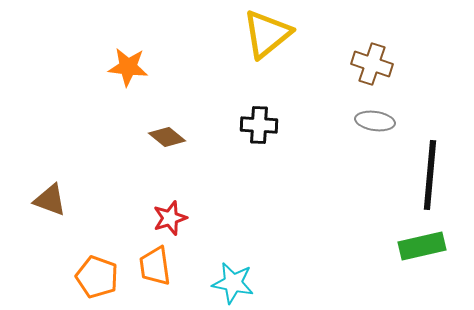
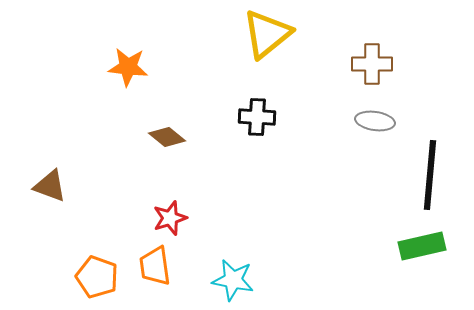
brown cross: rotated 18 degrees counterclockwise
black cross: moved 2 px left, 8 px up
brown triangle: moved 14 px up
cyan star: moved 3 px up
